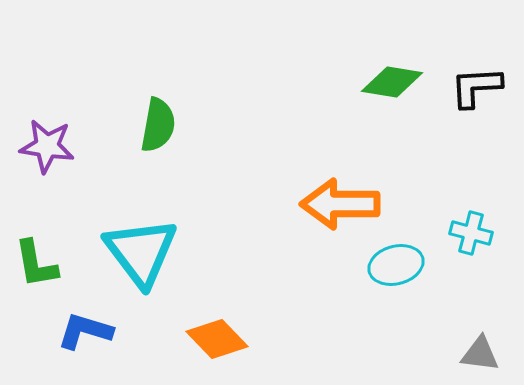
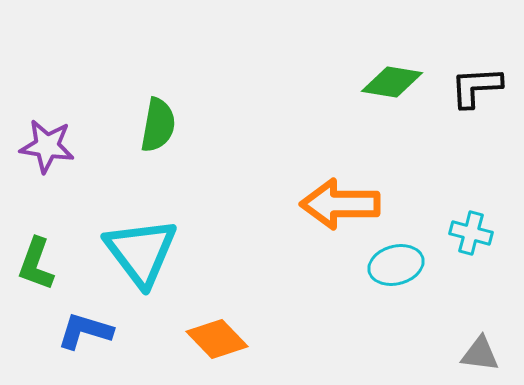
green L-shape: rotated 30 degrees clockwise
